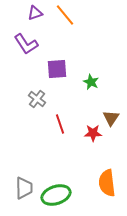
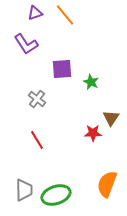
purple square: moved 5 px right
red line: moved 23 px left, 16 px down; rotated 12 degrees counterclockwise
orange semicircle: moved 1 px down; rotated 28 degrees clockwise
gray trapezoid: moved 2 px down
